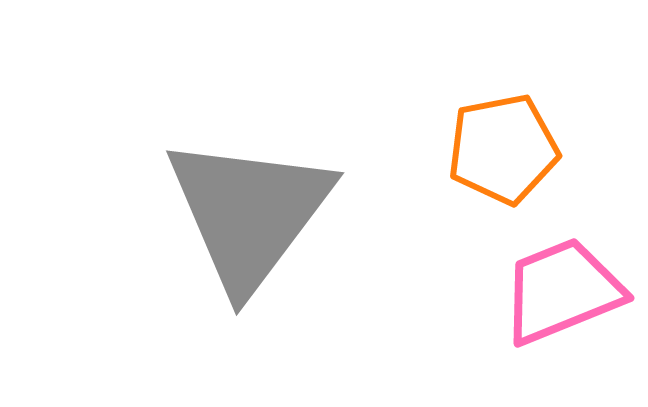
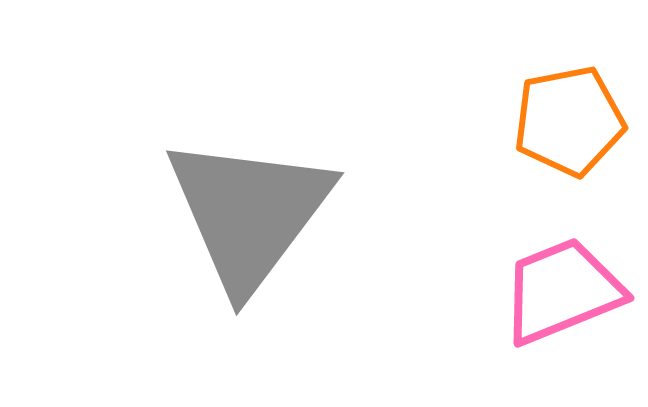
orange pentagon: moved 66 px right, 28 px up
